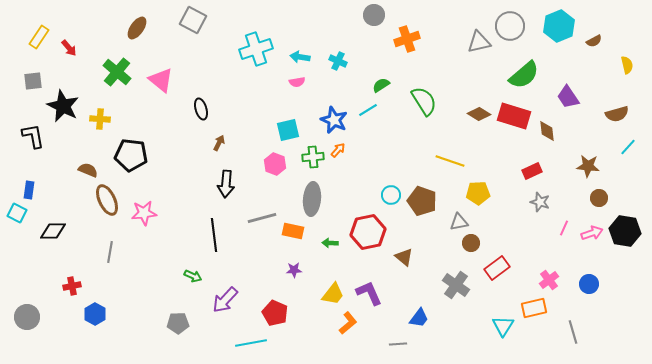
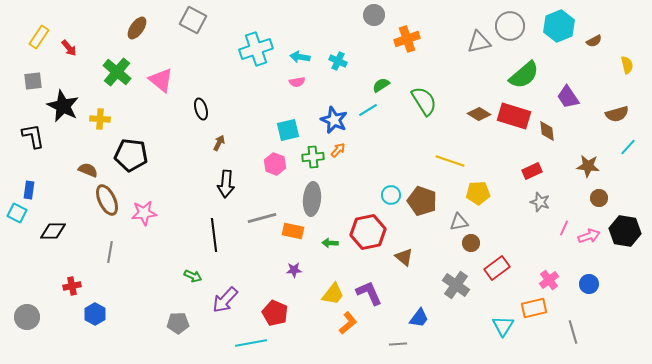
pink arrow at (592, 233): moved 3 px left, 3 px down
